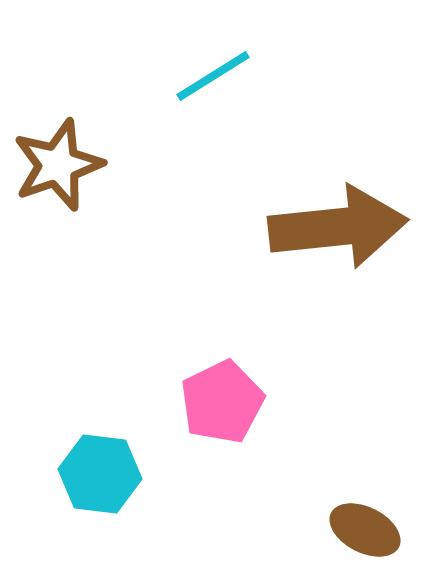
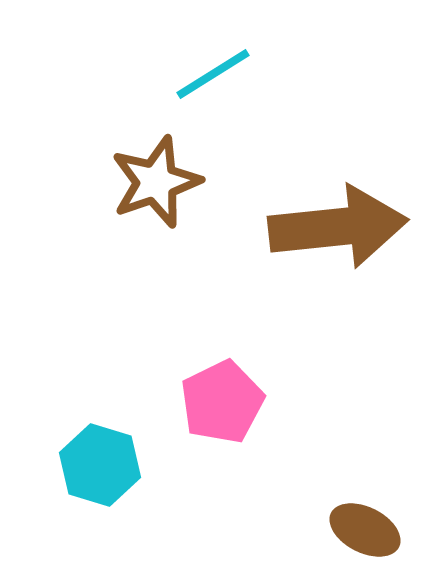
cyan line: moved 2 px up
brown star: moved 98 px right, 17 px down
cyan hexagon: moved 9 px up; rotated 10 degrees clockwise
